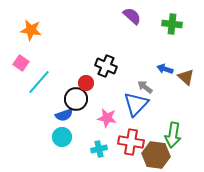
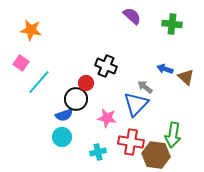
cyan cross: moved 1 px left, 3 px down
